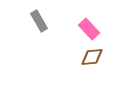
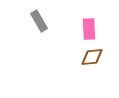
pink rectangle: rotated 40 degrees clockwise
